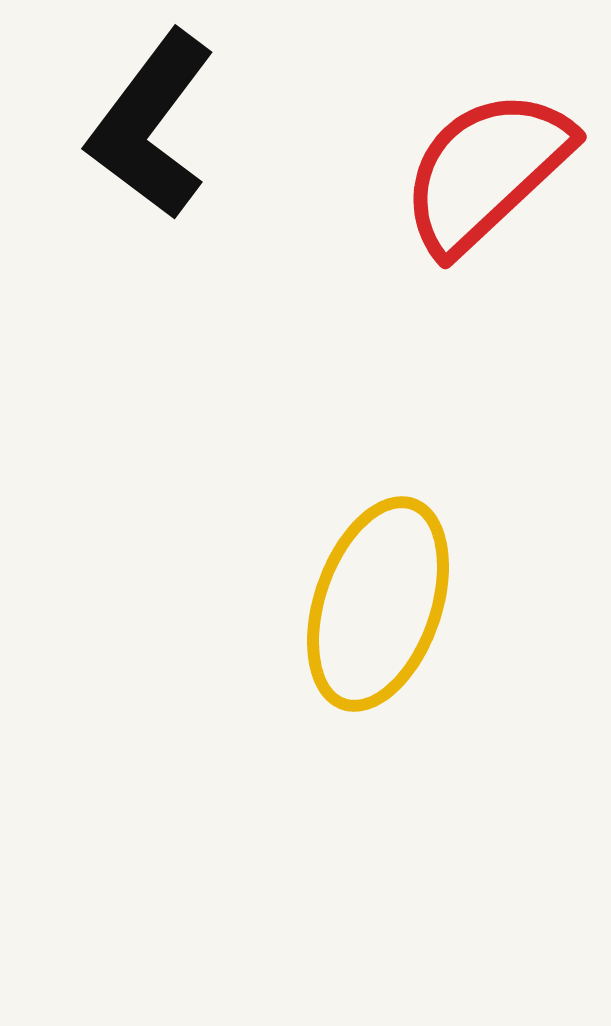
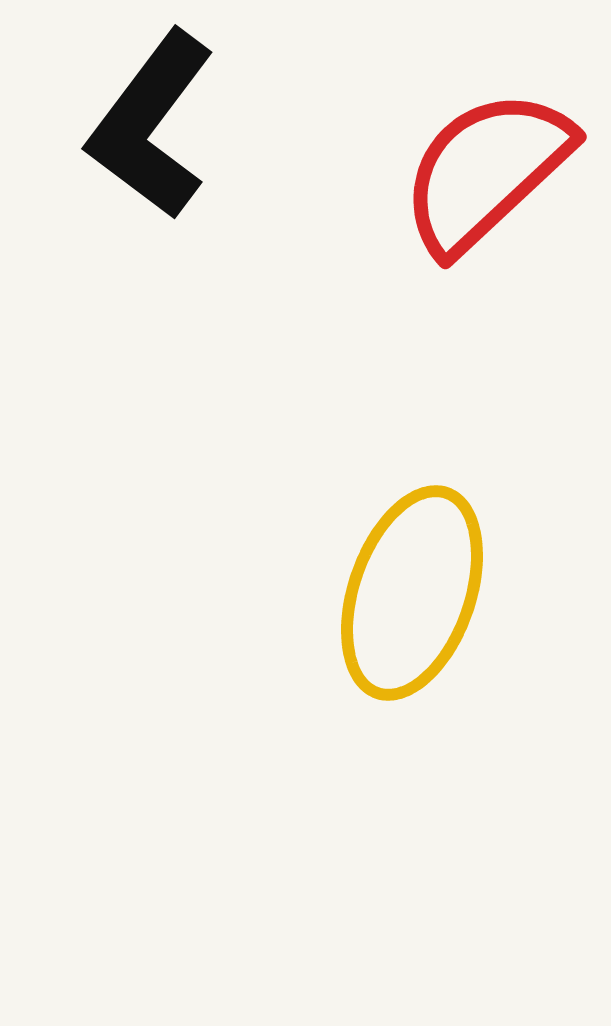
yellow ellipse: moved 34 px right, 11 px up
